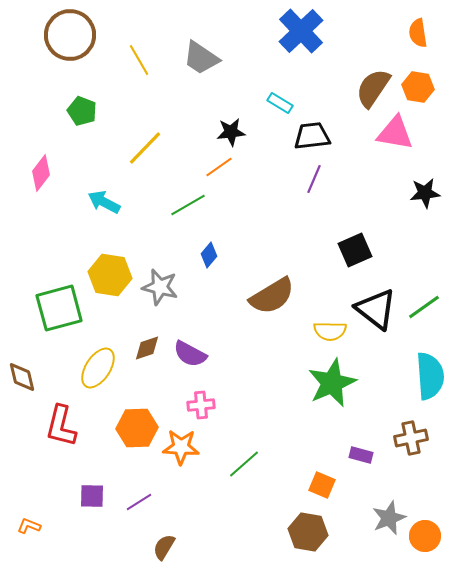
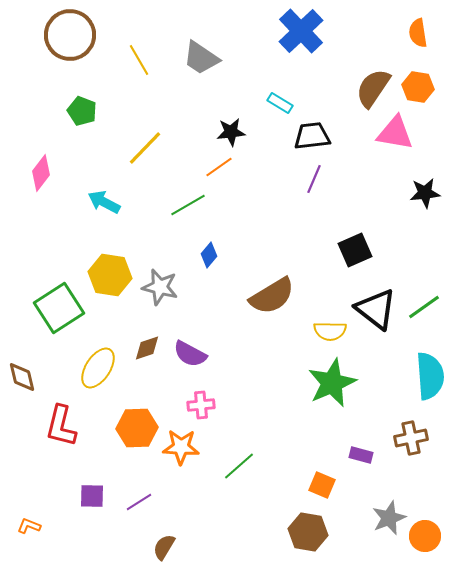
green square at (59, 308): rotated 18 degrees counterclockwise
green line at (244, 464): moved 5 px left, 2 px down
